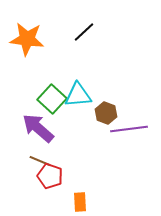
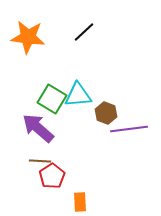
orange star: moved 1 px right, 2 px up
green square: rotated 12 degrees counterclockwise
brown line: rotated 20 degrees counterclockwise
red pentagon: moved 2 px right; rotated 20 degrees clockwise
